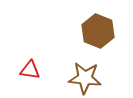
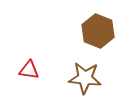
red triangle: moved 1 px left
